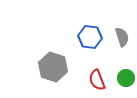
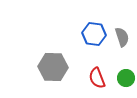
blue hexagon: moved 4 px right, 3 px up
gray hexagon: rotated 16 degrees counterclockwise
red semicircle: moved 2 px up
